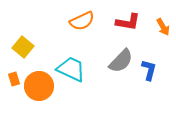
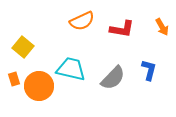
red L-shape: moved 6 px left, 7 px down
orange arrow: moved 1 px left
gray semicircle: moved 8 px left, 17 px down
cyan trapezoid: rotated 12 degrees counterclockwise
